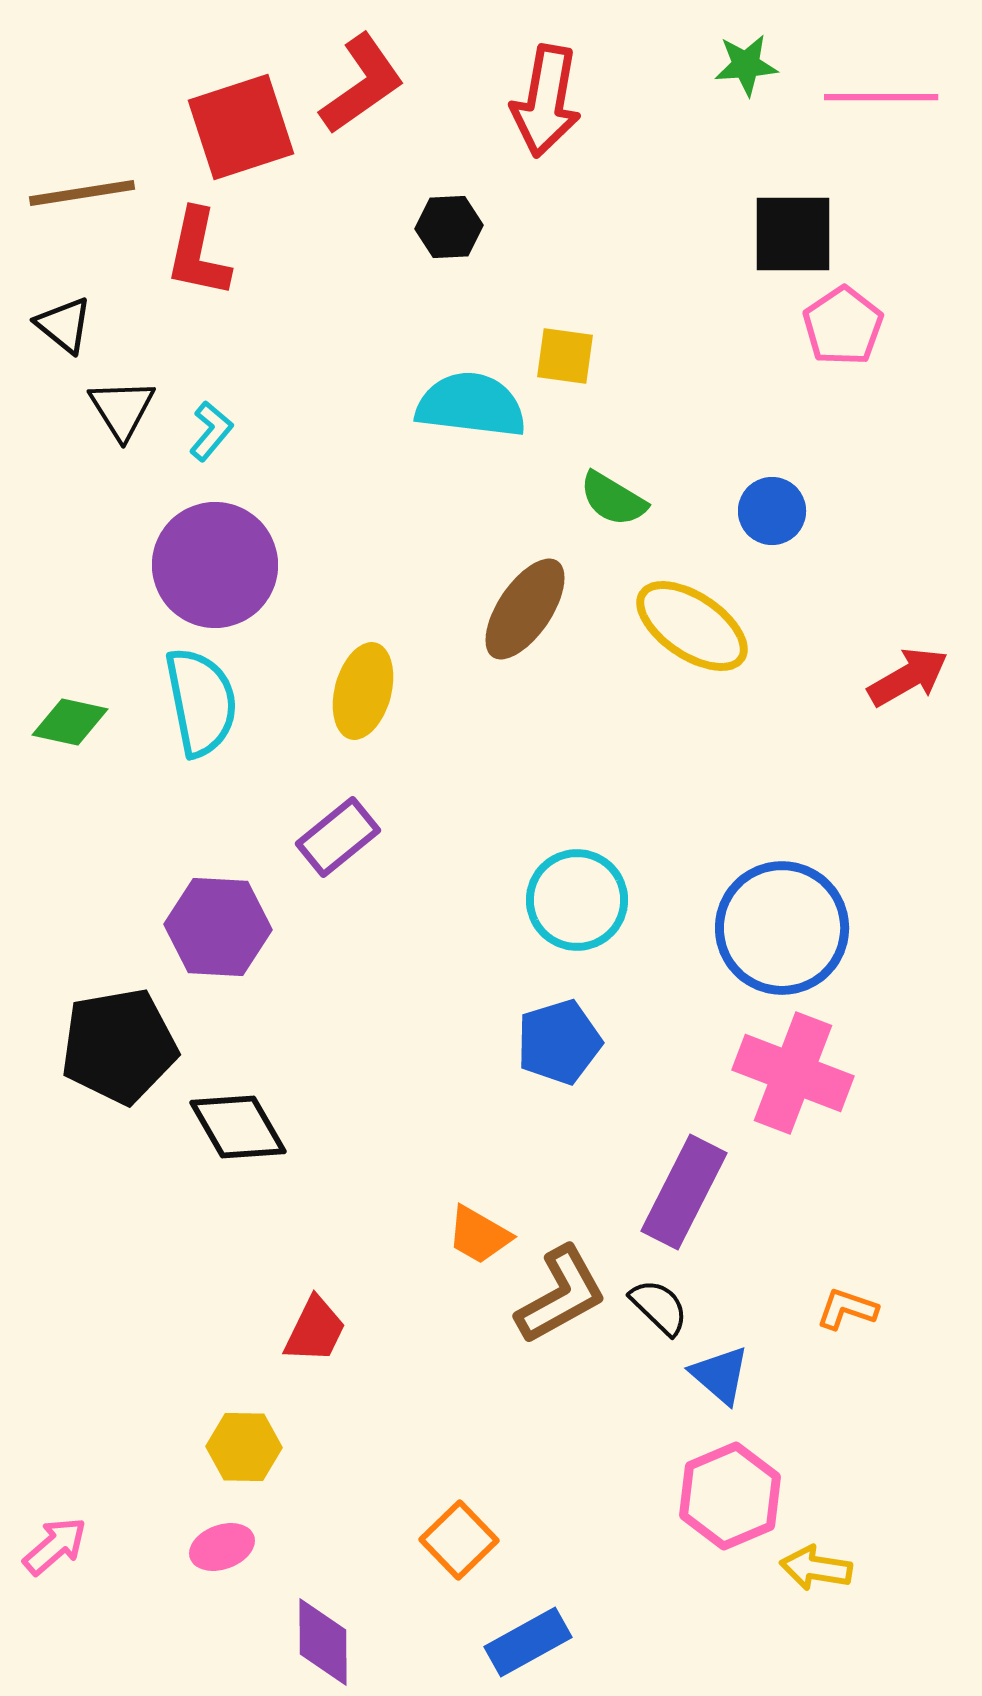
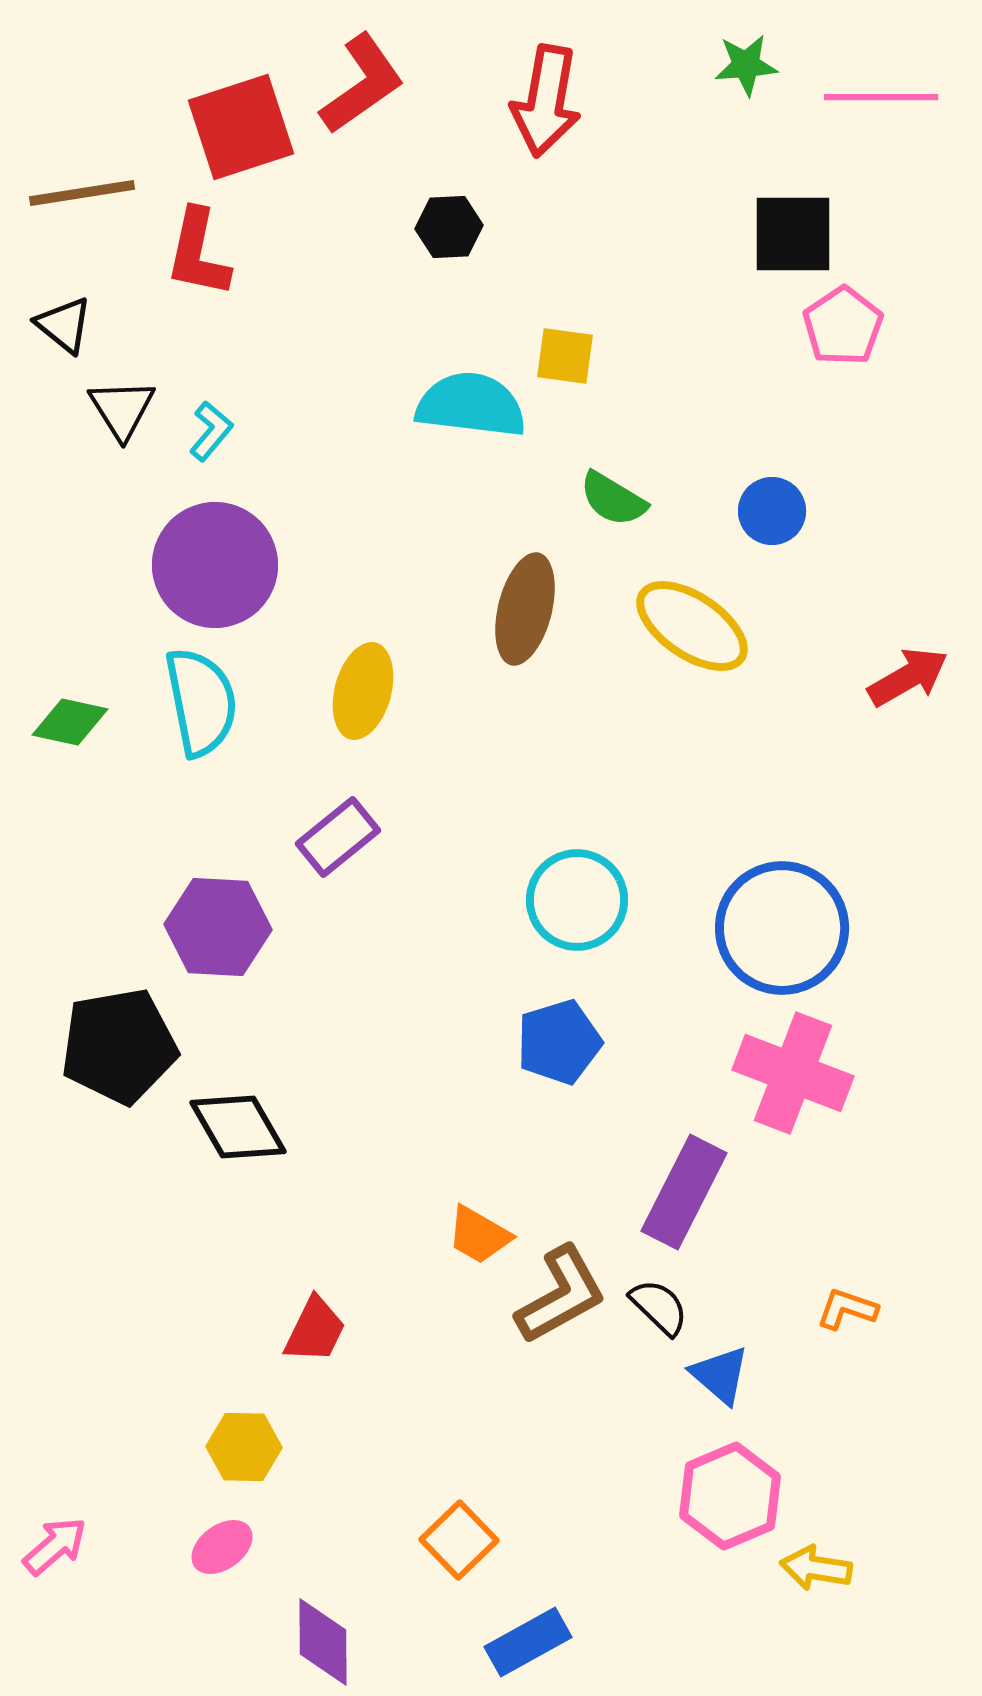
brown ellipse at (525, 609): rotated 20 degrees counterclockwise
pink ellipse at (222, 1547): rotated 16 degrees counterclockwise
